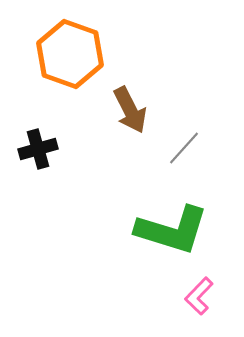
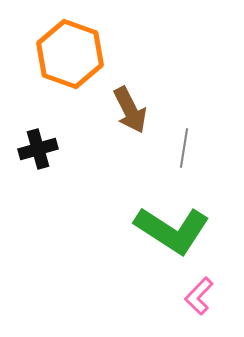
gray line: rotated 33 degrees counterclockwise
green L-shape: rotated 16 degrees clockwise
